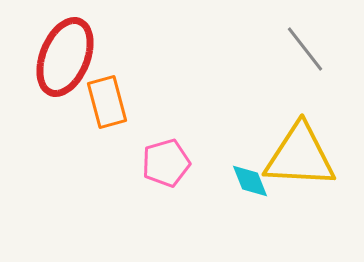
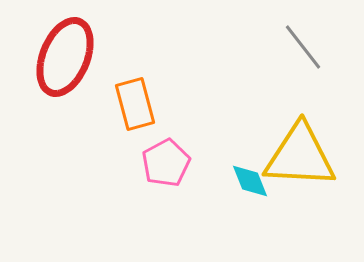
gray line: moved 2 px left, 2 px up
orange rectangle: moved 28 px right, 2 px down
pink pentagon: rotated 12 degrees counterclockwise
